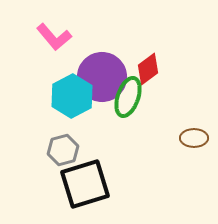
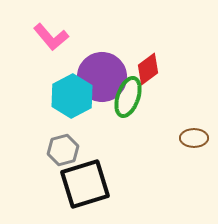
pink L-shape: moved 3 px left
